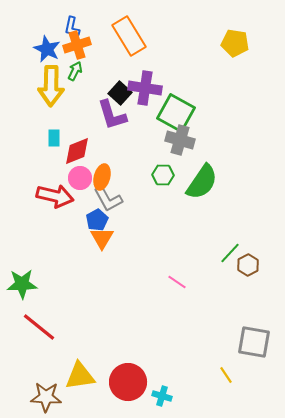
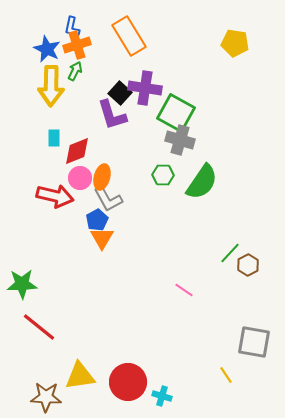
pink line: moved 7 px right, 8 px down
